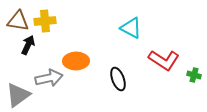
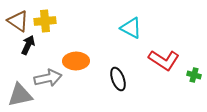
brown triangle: rotated 25 degrees clockwise
gray arrow: moved 1 px left
gray triangle: moved 2 px right; rotated 24 degrees clockwise
